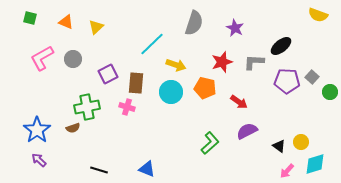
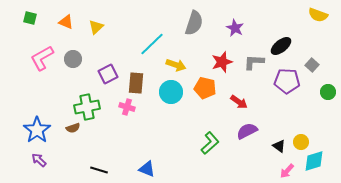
gray square: moved 12 px up
green circle: moved 2 px left
cyan diamond: moved 1 px left, 3 px up
